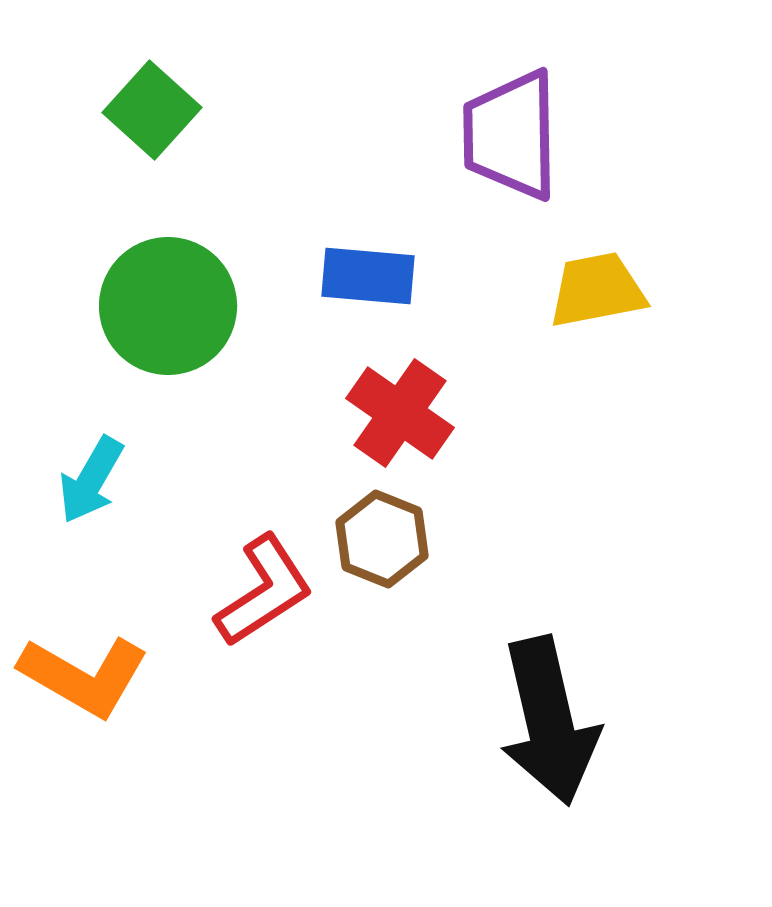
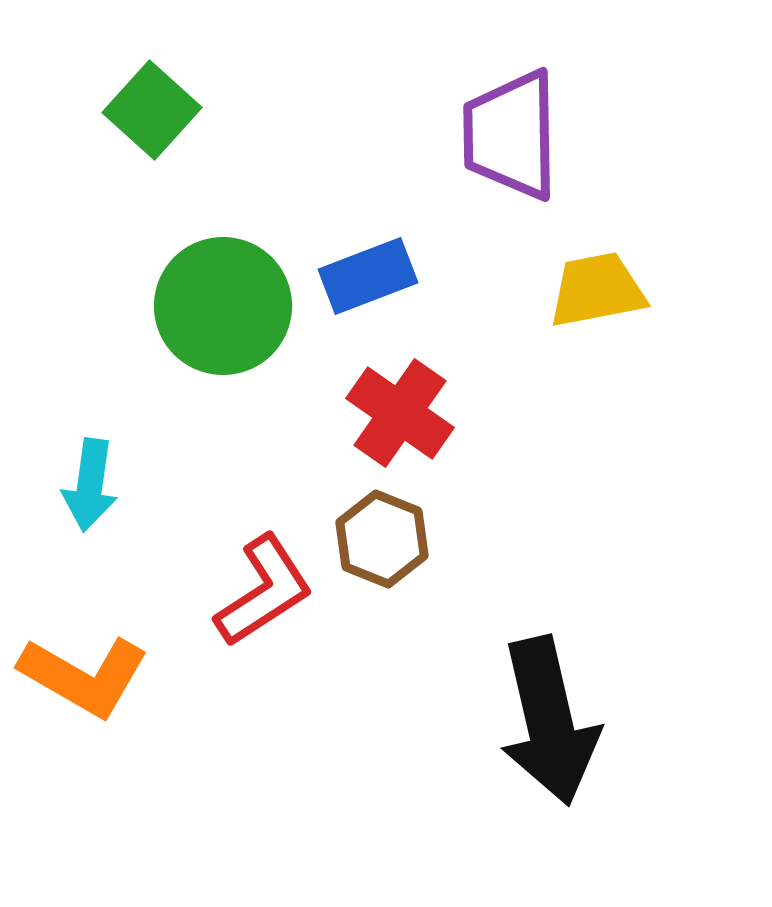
blue rectangle: rotated 26 degrees counterclockwise
green circle: moved 55 px right
cyan arrow: moved 1 px left, 5 px down; rotated 22 degrees counterclockwise
